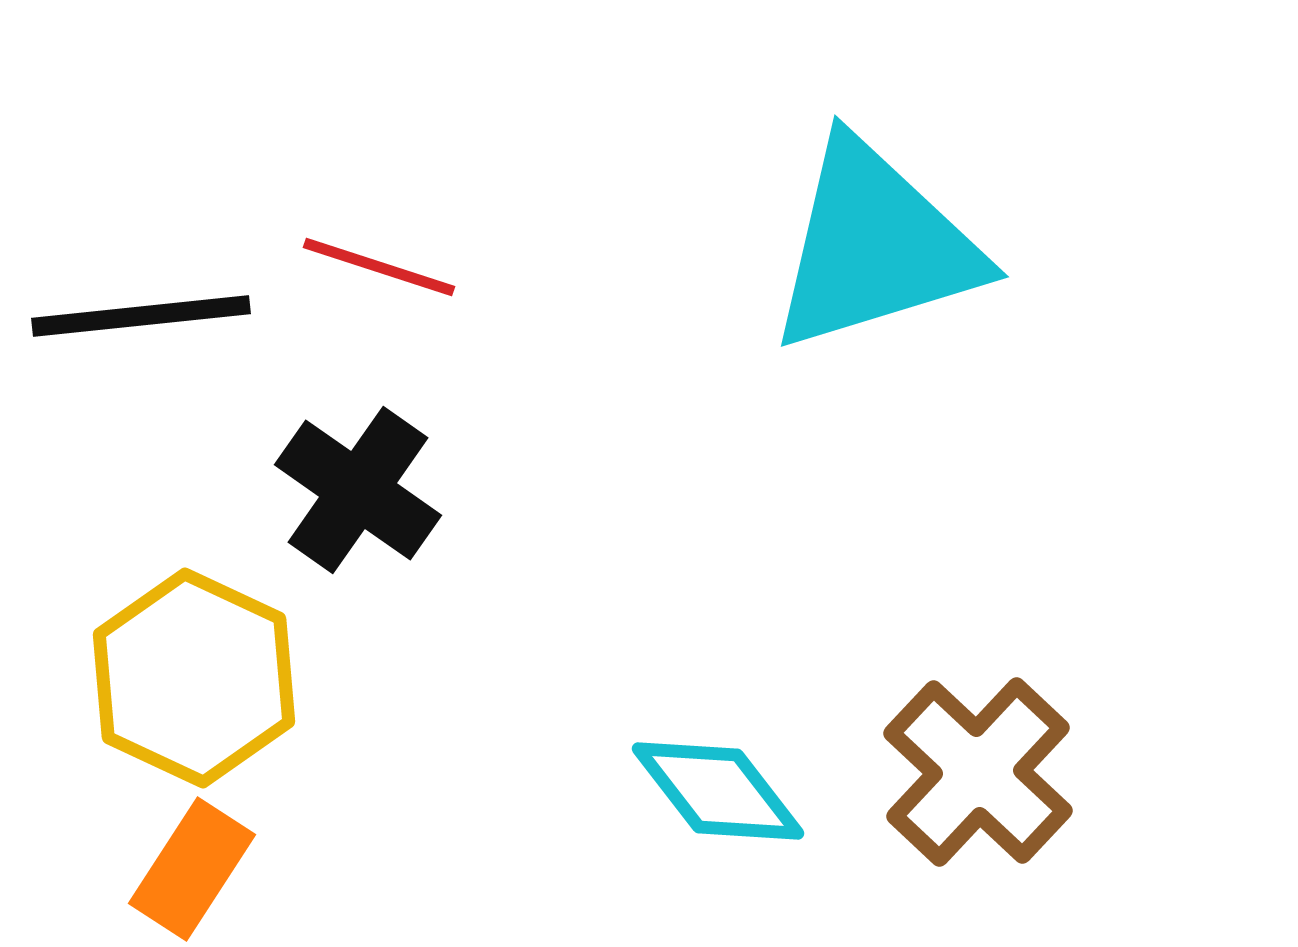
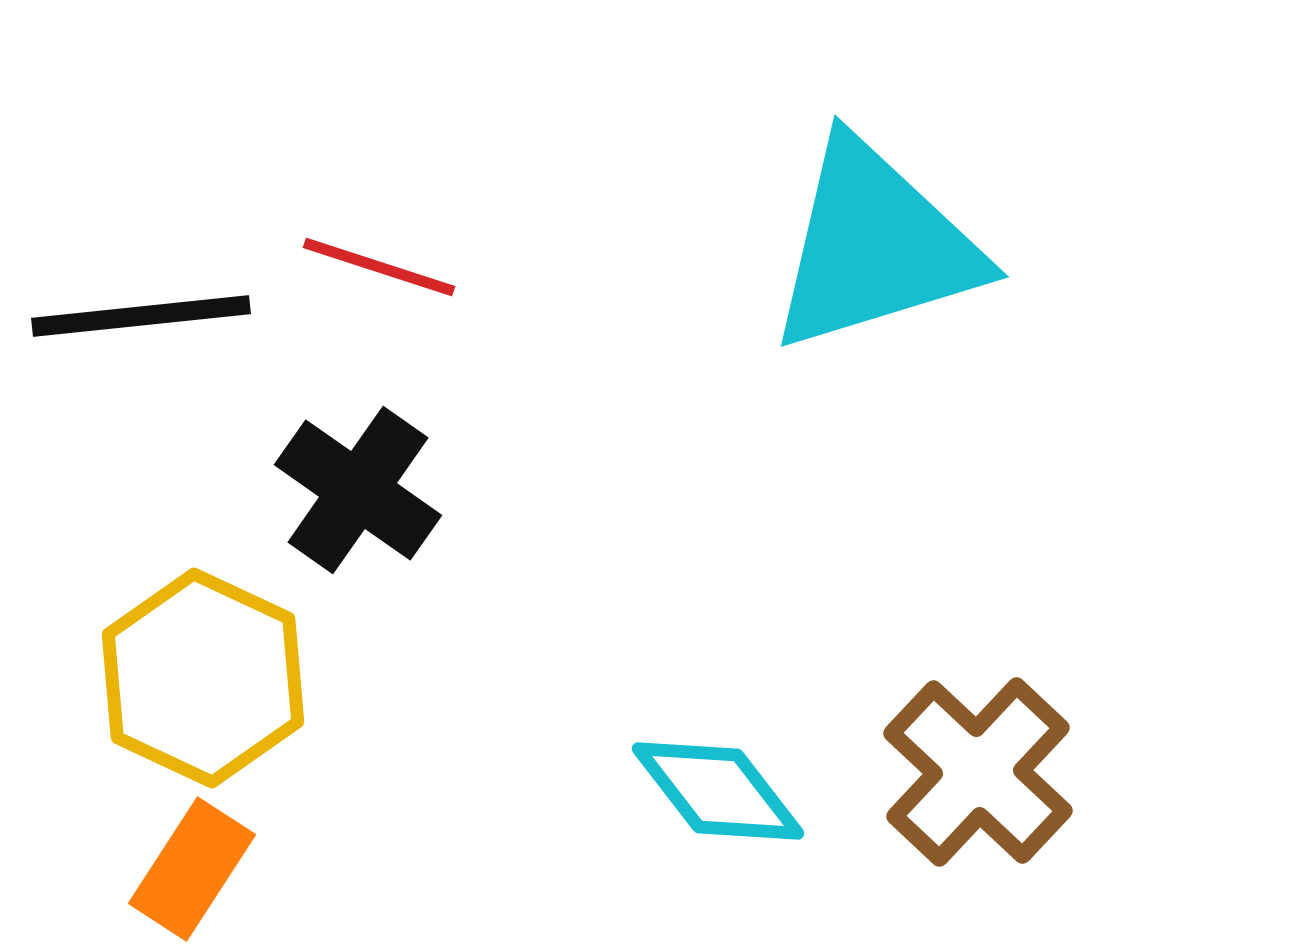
yellow hexagon: moved 9 px right
